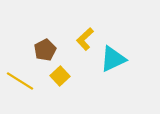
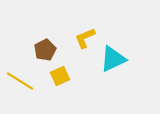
yellow L-shape: moved 1 px up; rotated 20 degrees clockwise
yellow square: rotated 18 degrees clockwise
